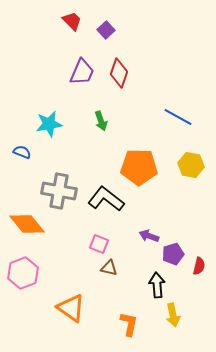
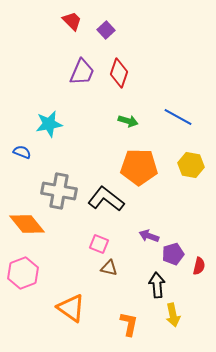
green arrow: moved 27 px right; rotated 54 degrees counterclockwise
